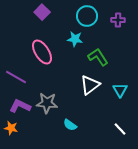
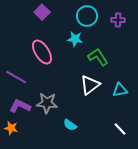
cyan triangle: rotated 49 degrees clockwise
